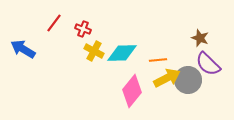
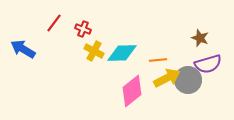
purple semicircle: rotated 60 degrees counterclockwise
pink diamond: rotated 12 degrees clockwise
